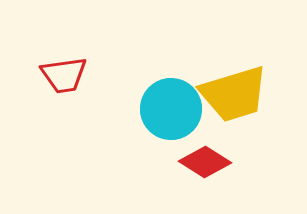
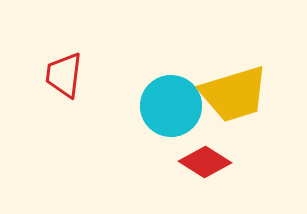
red trapezoid: rotated 105 degrees clockwise
cyan circle: moved 3 px up
